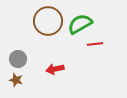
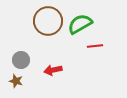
red line: moved 2 px down
gray circle: moved 3 px right, 1 px down
red arrow: moved 2 px left, 1 px down
brown star: moved 1 px down
